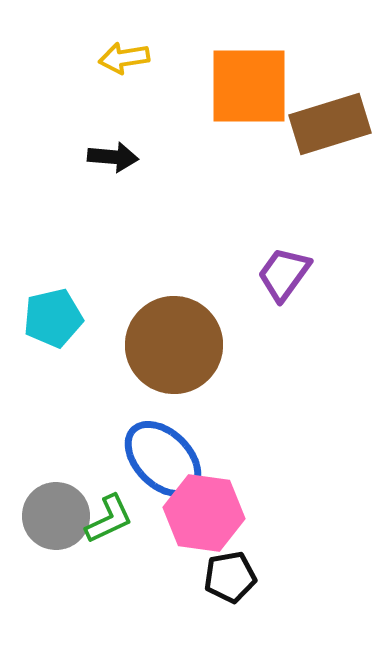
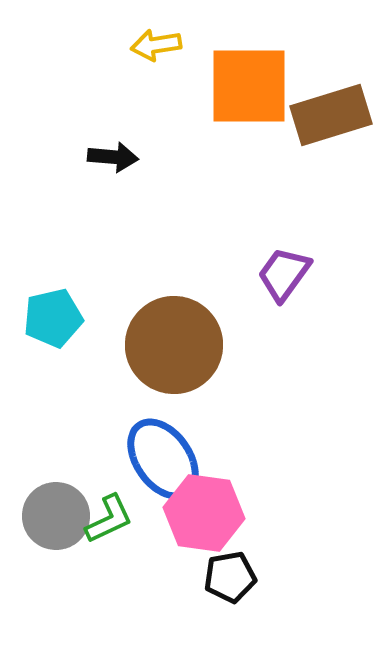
yellow arrow: moved 32 px right, 13 px up
brown rectangle: moved 1 px right, 9 px up
blue ellipse: rotated 10 degrees clockwise
